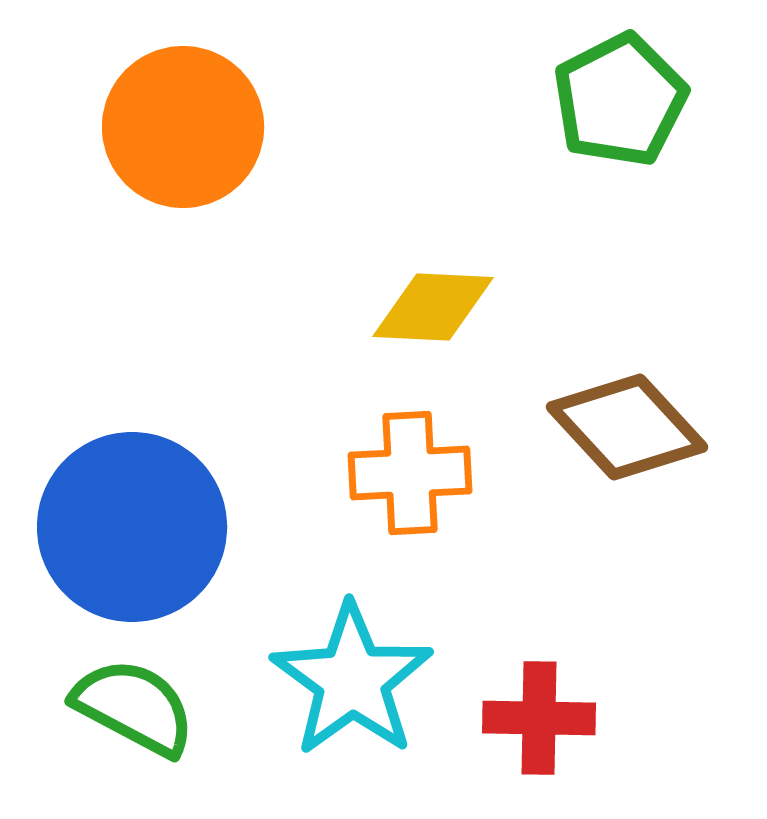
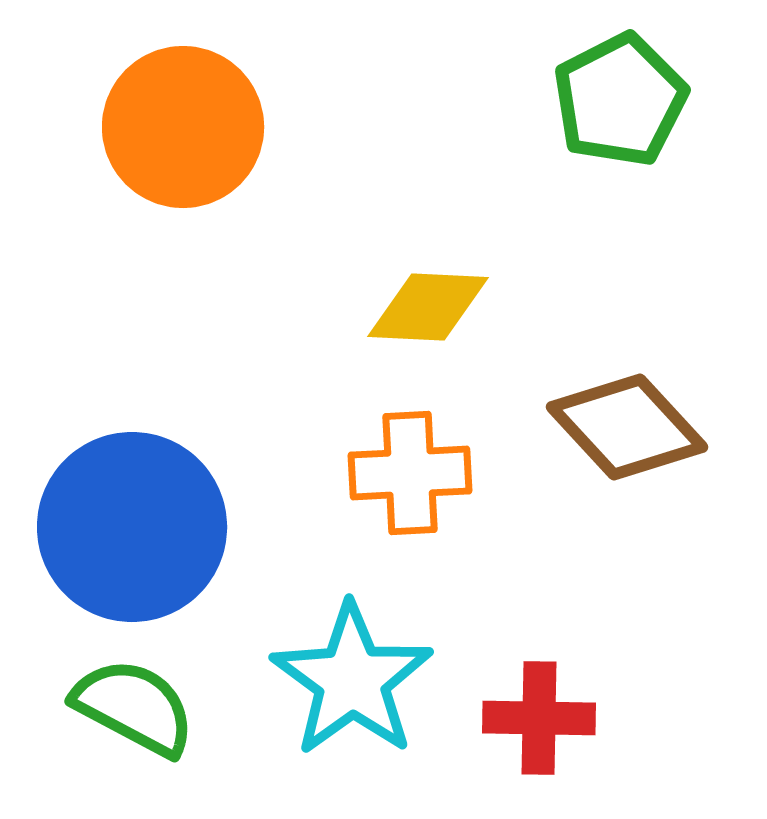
yellow diamond: moved 5 px left
